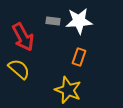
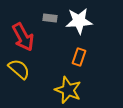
gray rectangle: moved 3 px left, 3 px up
